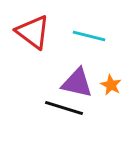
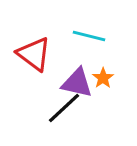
red triangle: moved 1 px right, 22 px down
orange star: moved 8 px left, 7 px up; rotated 10 degrees clockwise
black line: rotated 60 degrees counterclockwise
